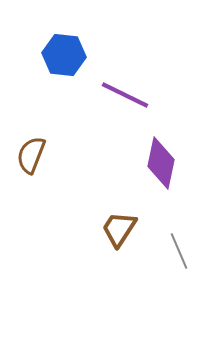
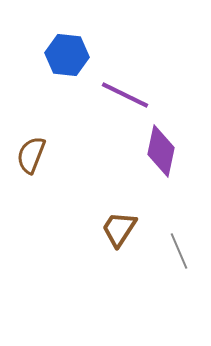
blue hexagon: moved 3 px right
purple diamond: moved 12 px up
